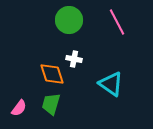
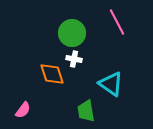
green circle: moved 3 px right, 13 px down
green trapezoid: moved 35 px right, 7 px down; rotated 25 degrees counterclockwise
pink semicircle: moved 4 px right, 2 px down
